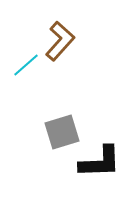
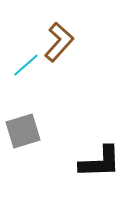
brown L-shape: moved 1 px left, 1 px down
gray square: moved 39 px left, 1 px up
